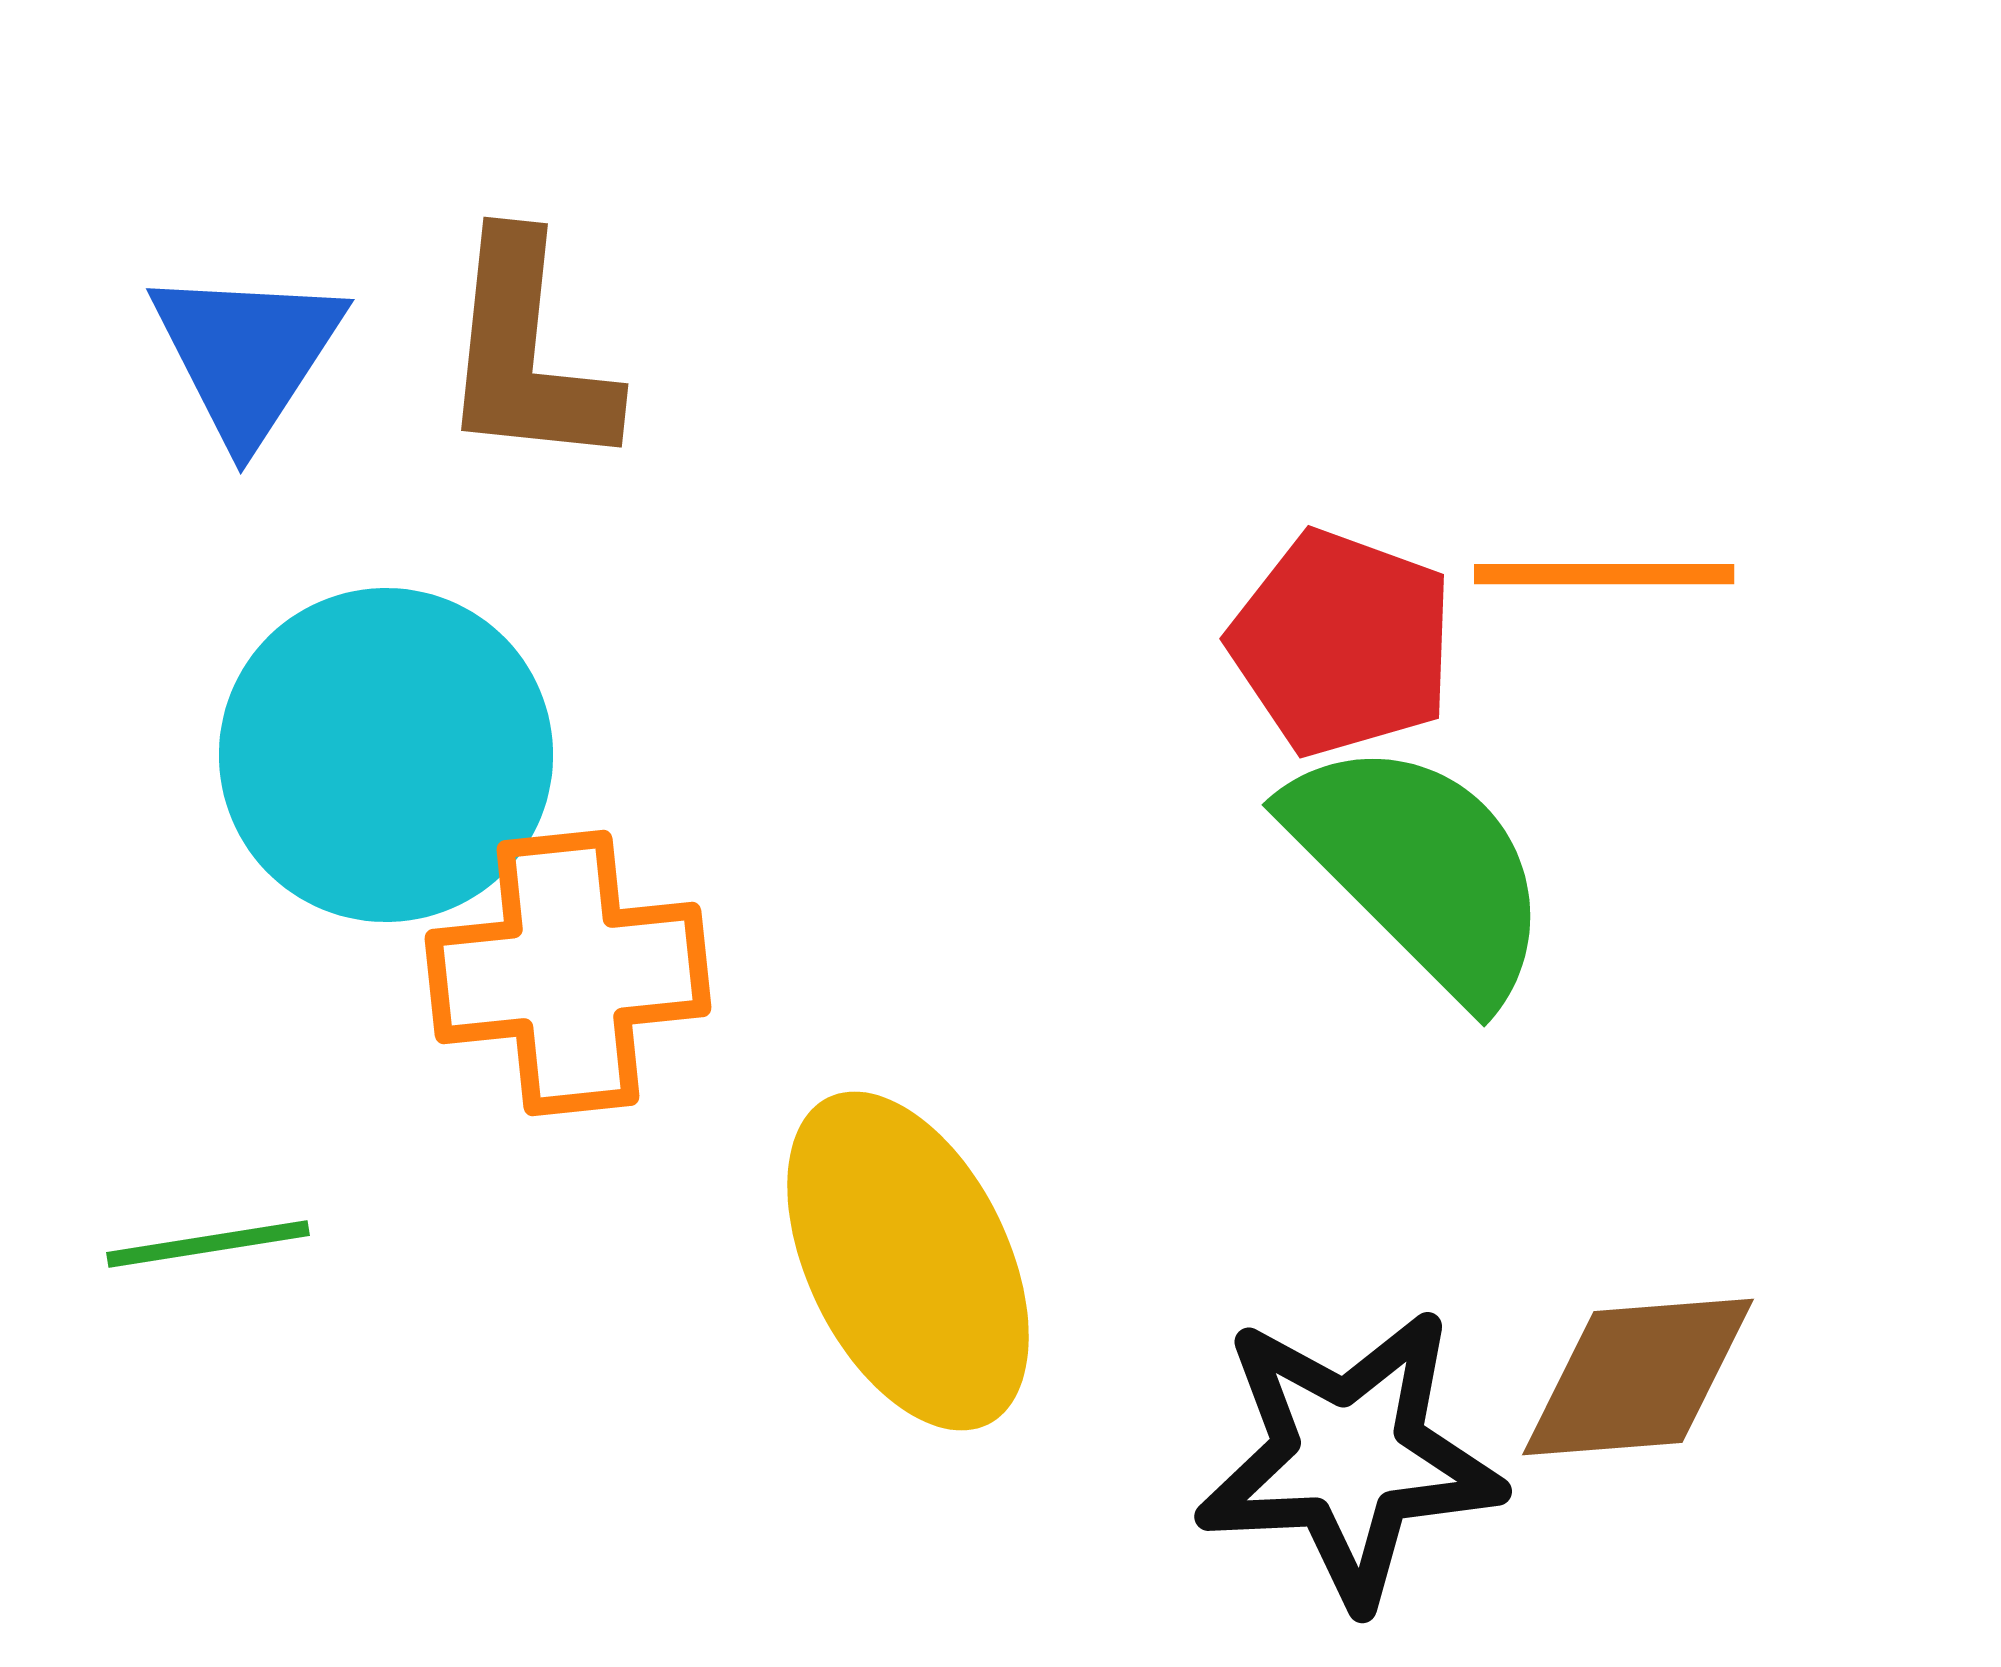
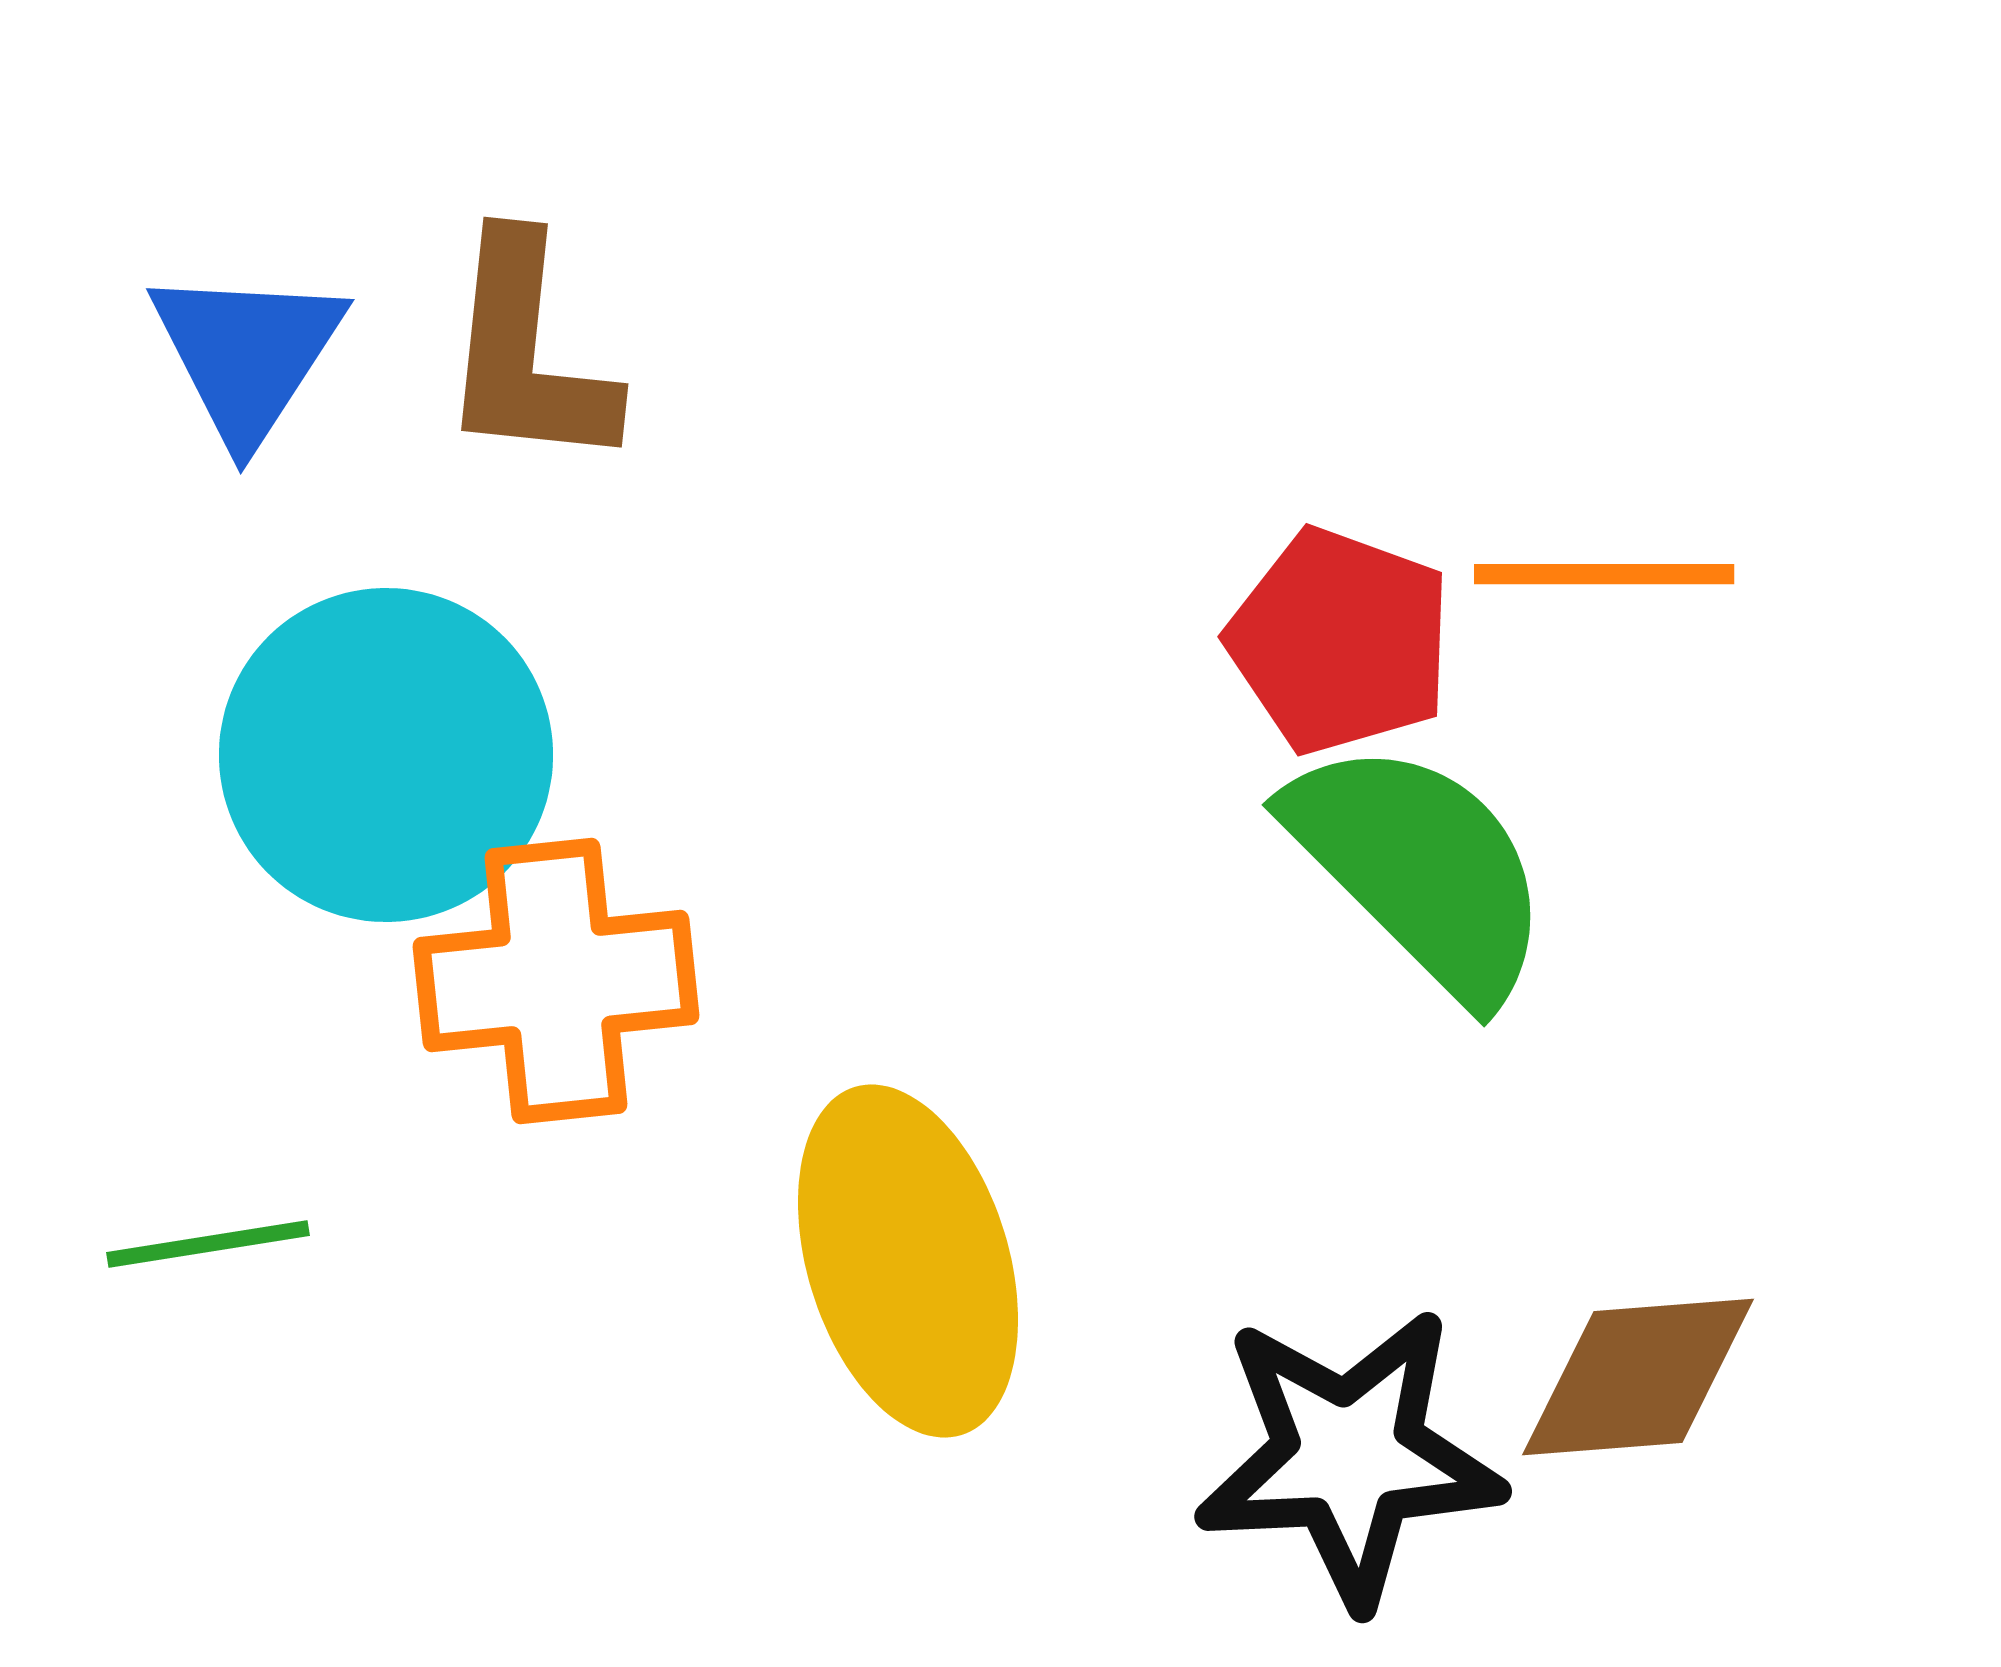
red pentagon: moved 2 px left, 2 px up
orange cross: moved 12 px left, 8 px down
yellow ellipse: rotated 9 degrees clockwise
